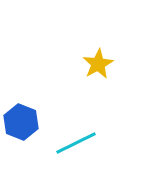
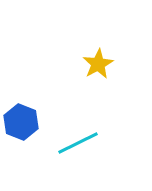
cyan line: moved 2 px right
